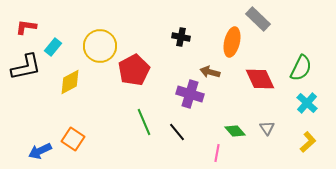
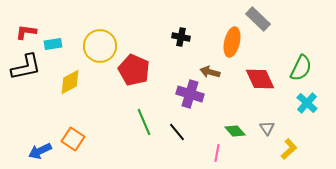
red L-shape: moved 5 px down
cyan rectangle: moved 3 px up; rotated 42 degrees clockwise
red pentagon: rotated 20 degrees counterclockwise
yellow L-shape: moved 19 px left, 7 px down
